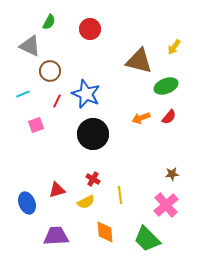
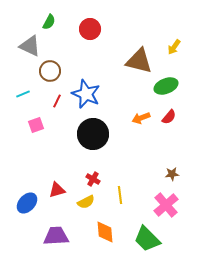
blue ellipse: rotated 65 degrees clockwise
